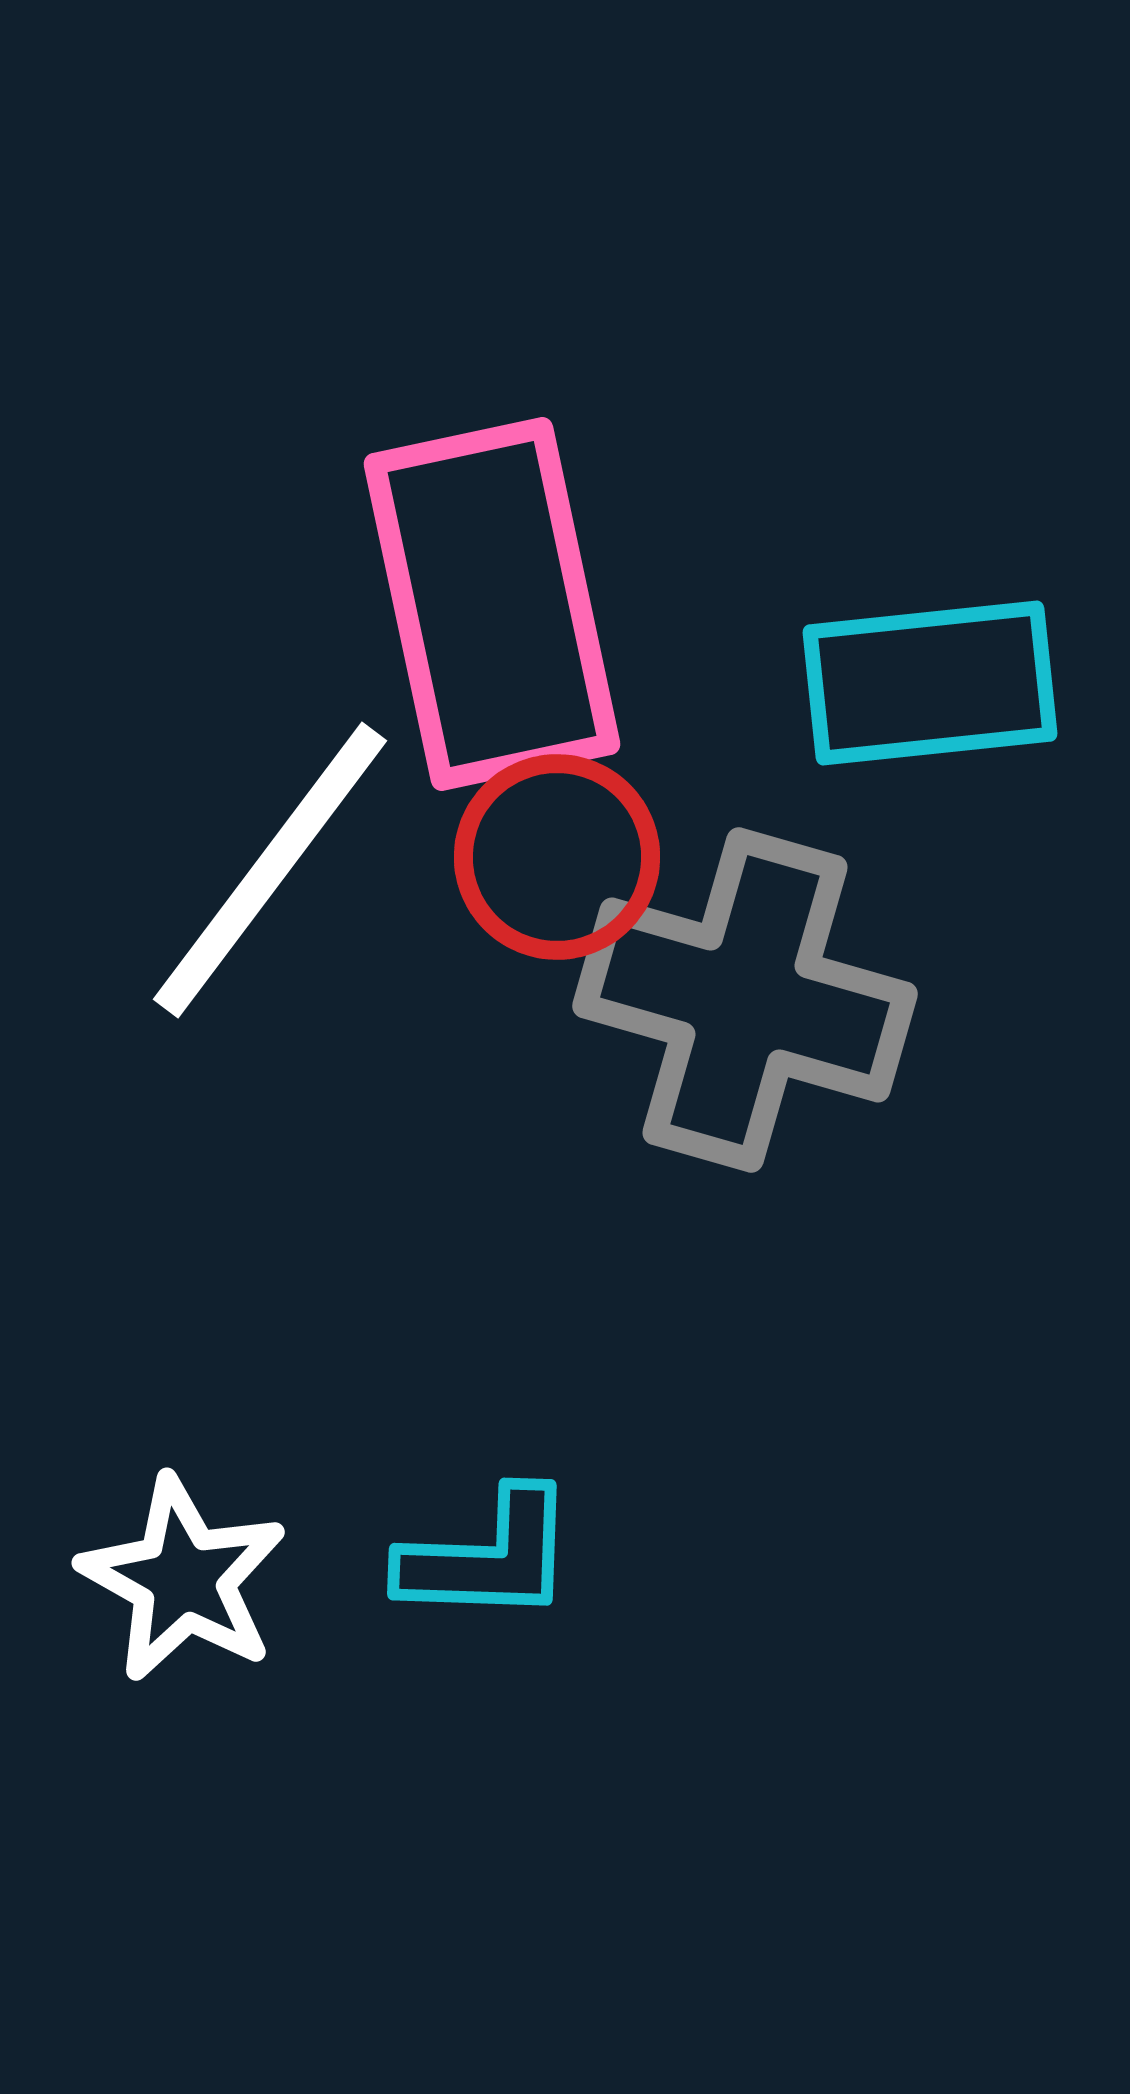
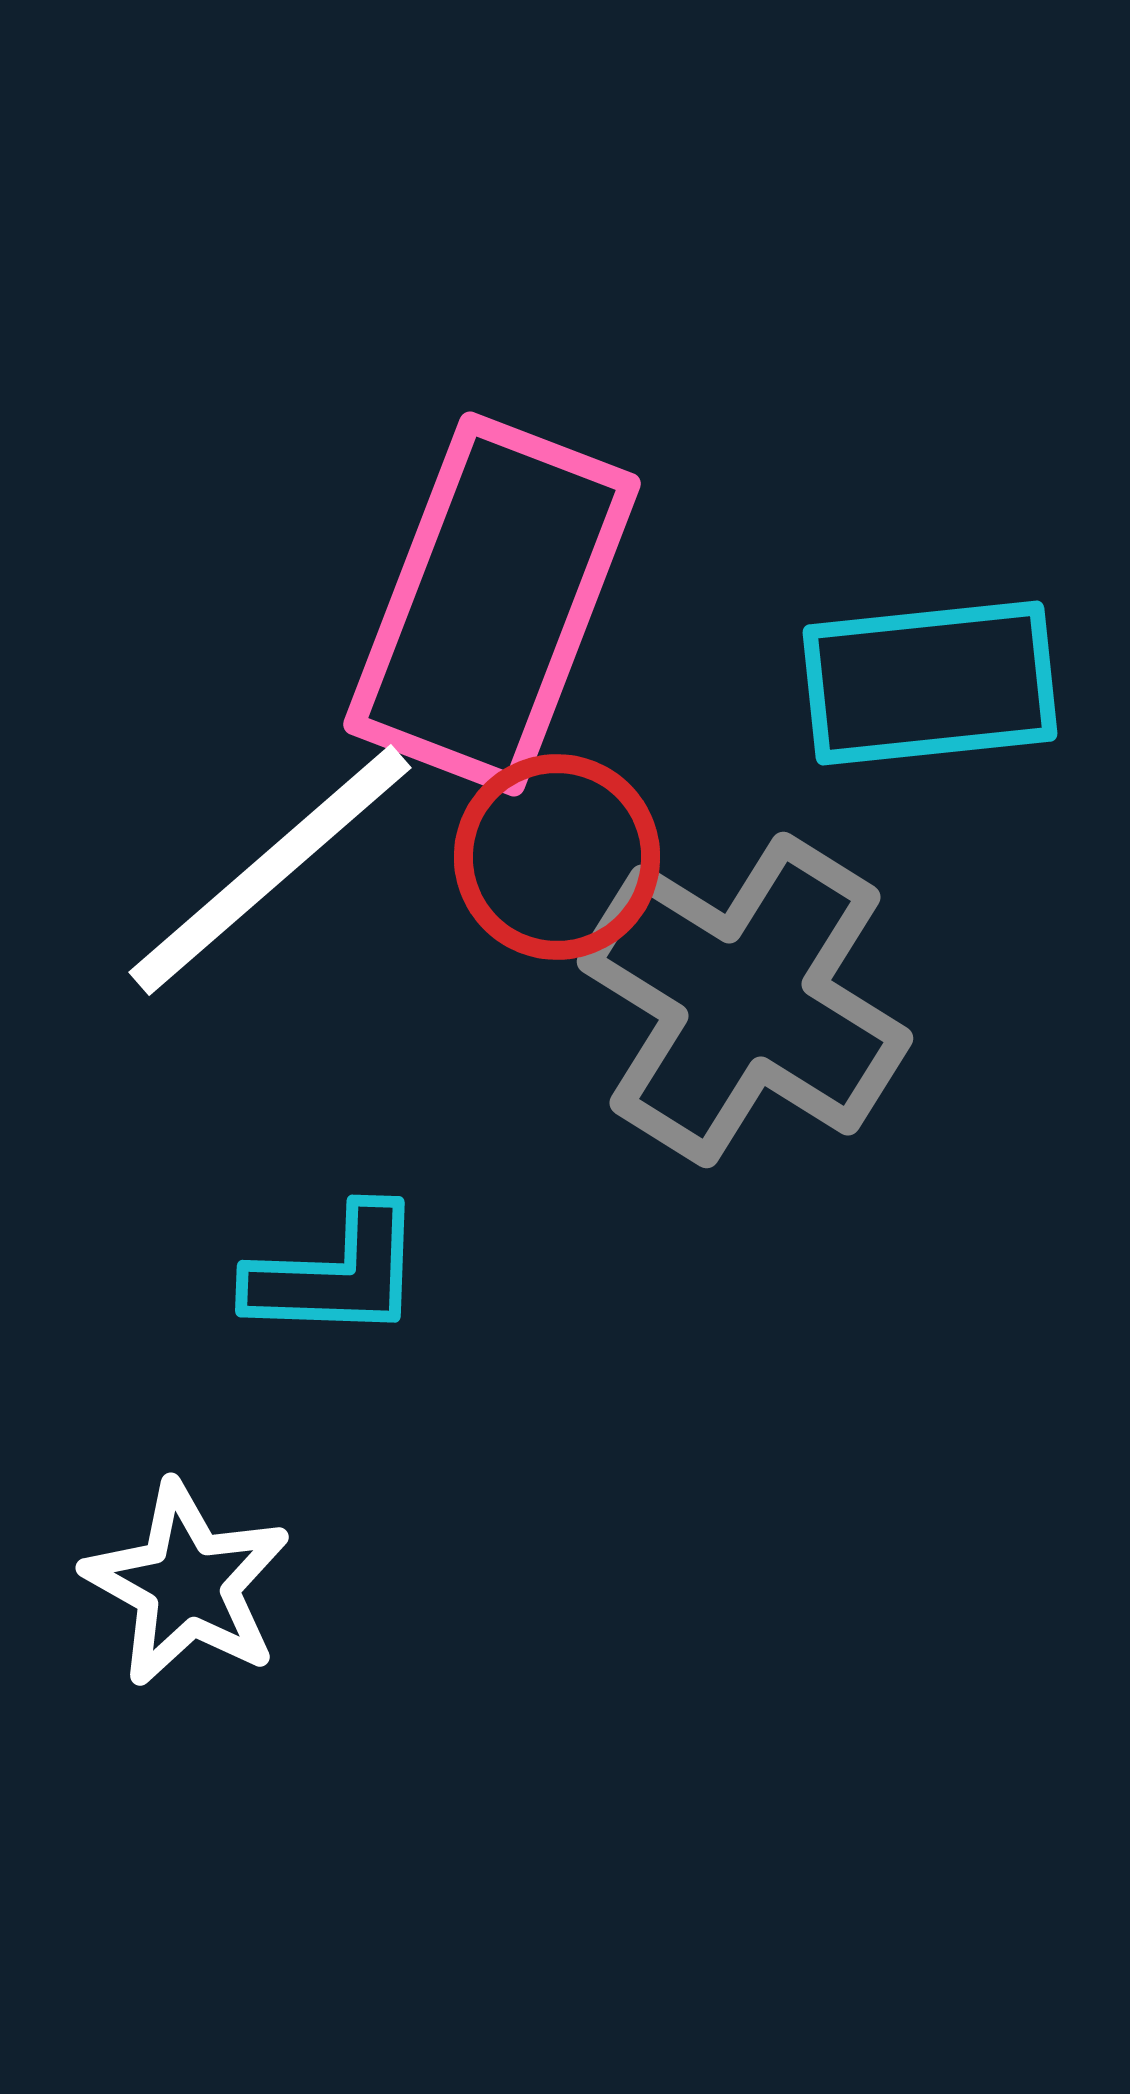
pink rectangle: rotated 33 degrees clockwise
white line: rotated 12 degrees clockwise
gray cross: rotated 16 degrees clockwise
cyan L-shape: moved 152 px left, 283 px up
white star: moved 4 px right, 5 px down
